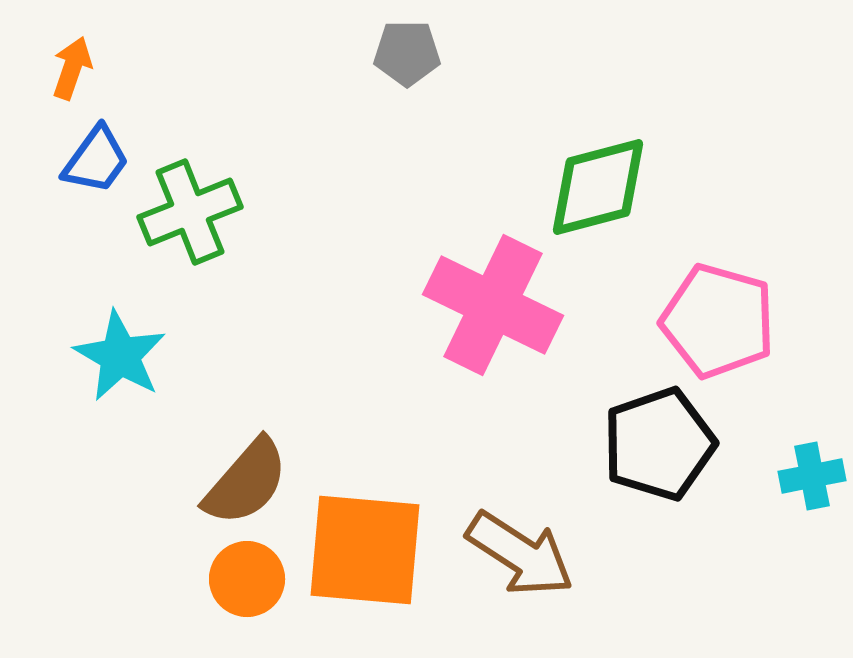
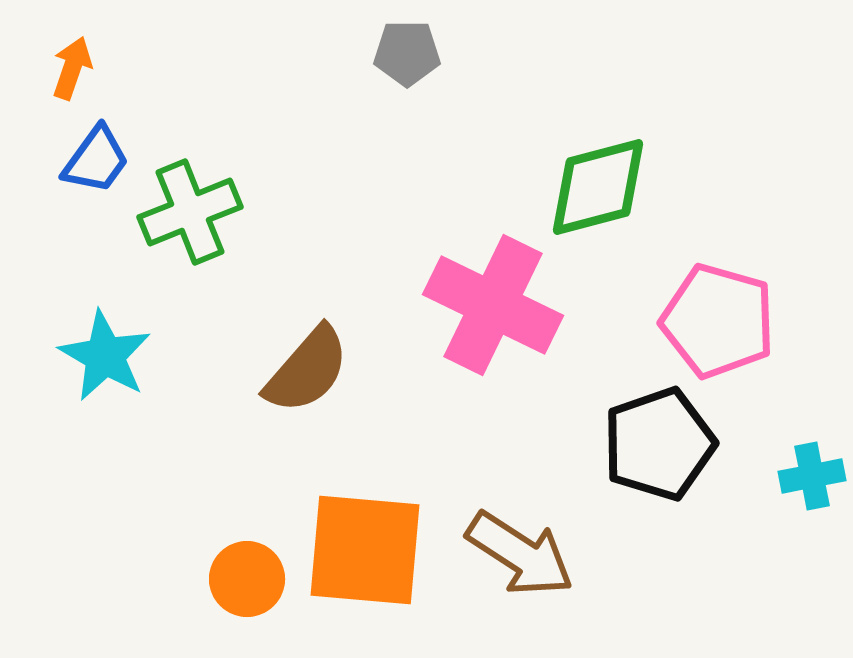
cyan star: moved 15 px left
brown semicircle: moved 61 px right, 112 px up
